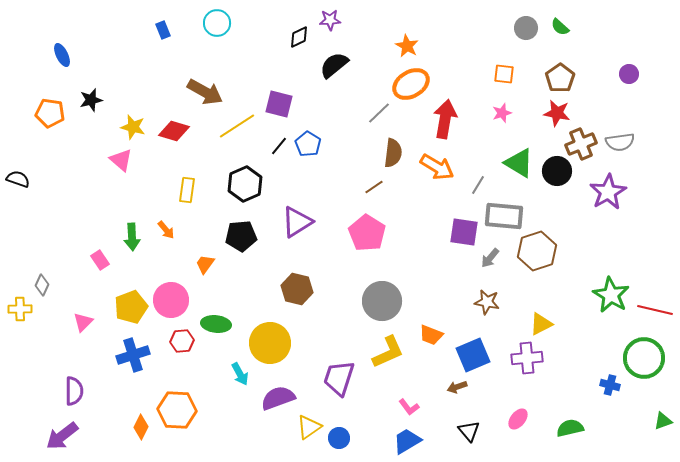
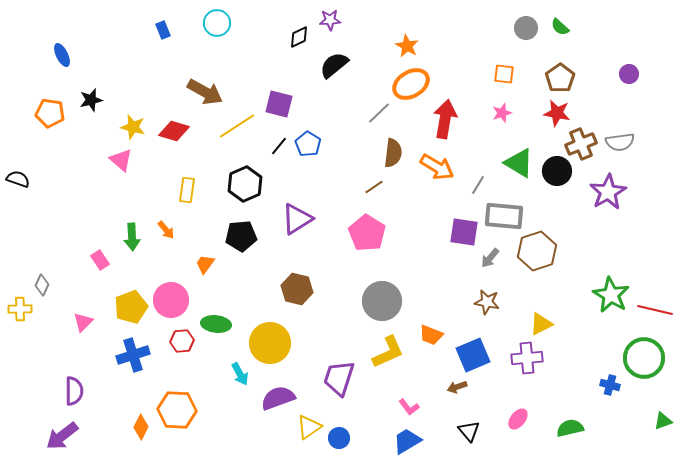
purple triangle at (297, 222): moved 3 px up
